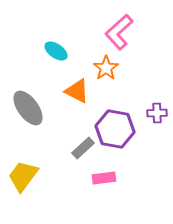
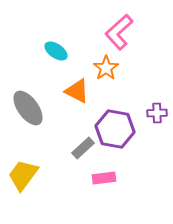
yellow trapezoid: moved 1 px up
